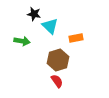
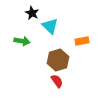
black star: moved 2 px left, 1 px up; rotated 16 degrees clockwise
orange rectangle: moved 6 px right, 3 px down
